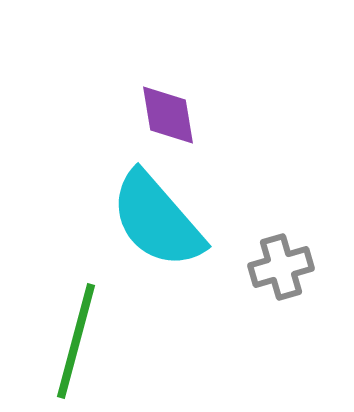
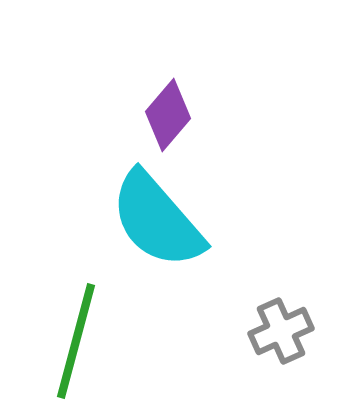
purple diamond: rotated 50 degrees clockwise
gray cross: moved 64 px down; rotated 8 degrees counterclockwise
